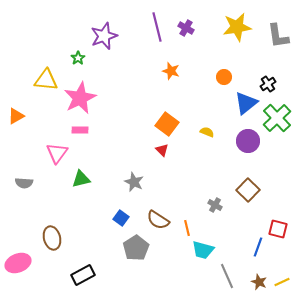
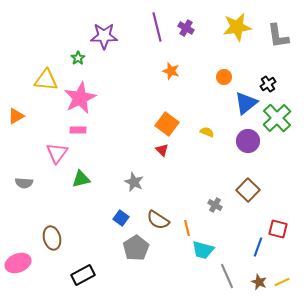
purple star: rotated 20 degrees clockwise
pink rectangle: moved 2 px left
